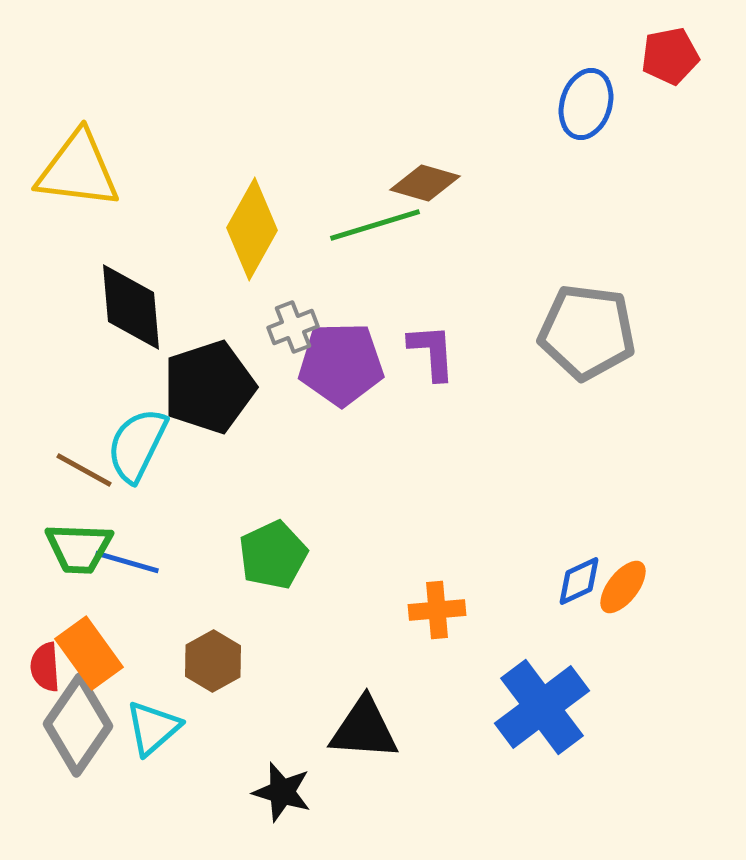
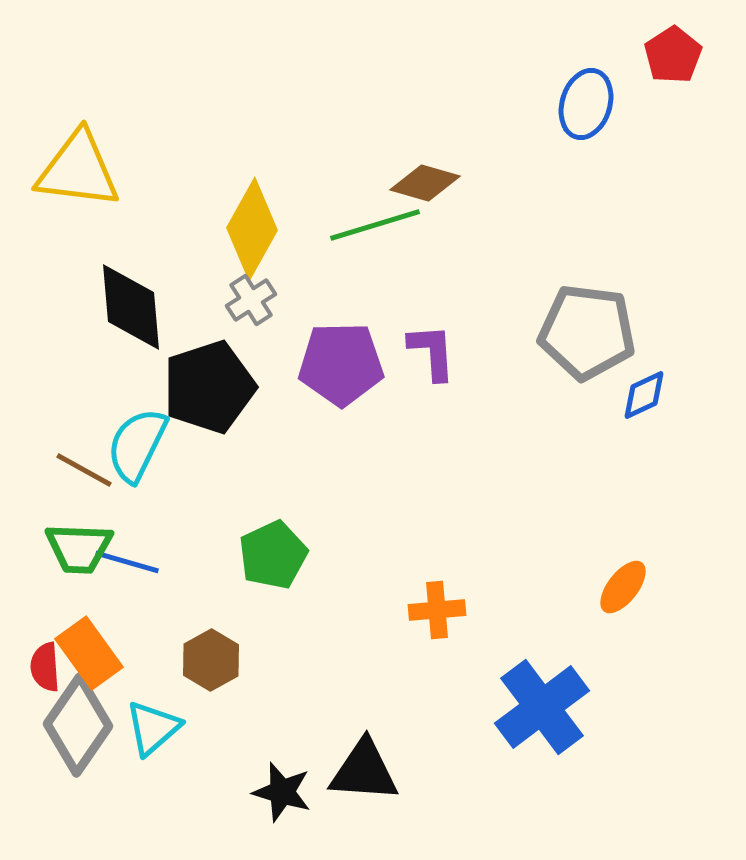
red pentagon: moved 3 px right, 1 px up; rotated 22 degrees counterclockwise
gray cross: moved 42 px left, 27 px up; rotated 12 degrees counterclockwise
blue diamond: moved 65 px right, 186 px up
brown hexagon: moved 2 px left, 1 px up
black triangle: moved 42 px down
